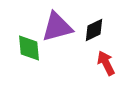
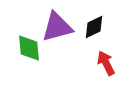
black diamond: moved 3 px up
